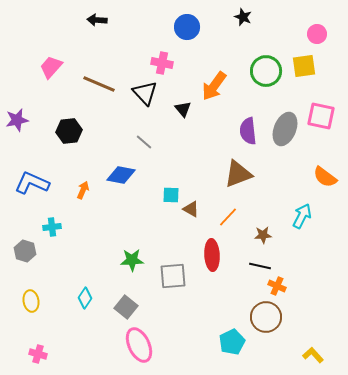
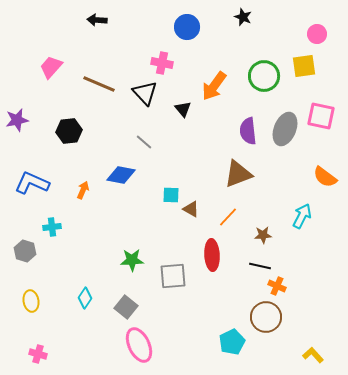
green circle at (266, 71): moved 2 px left, 5 px down
